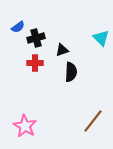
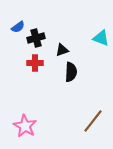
cyan triangle: rotated 24 degrees counterclockwise
